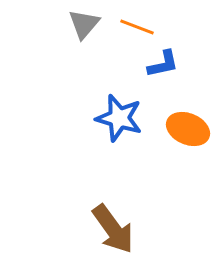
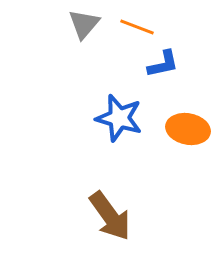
orange ellipse: rotated 12 degrees counterclockwise
brown arrow: moved 3 px left, 13 px up
